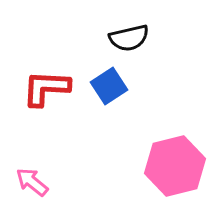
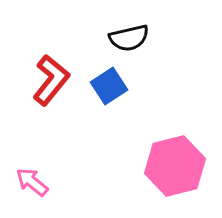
red L-shape: moved 5 px right, 8 px up; rotated 126 degrees clockwise
